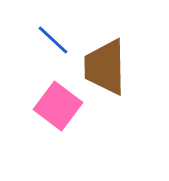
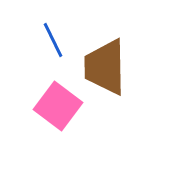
blue line: rotated 21 degrees clockwise
